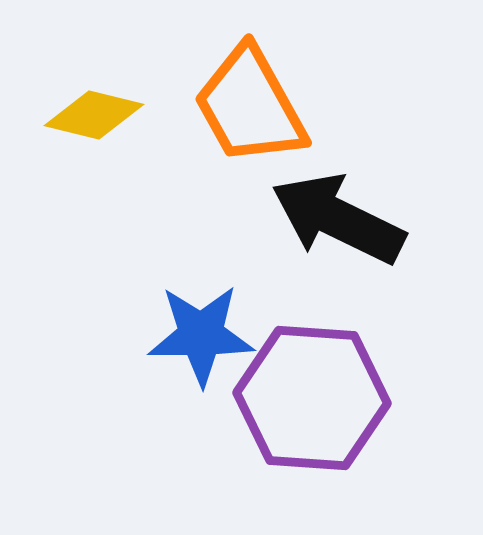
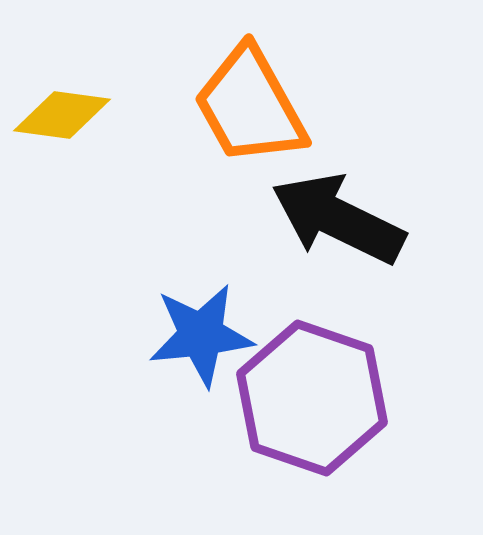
yellow diamond: moved 32 px left; rotated 6 degrees counterclockwise
blue star: rotated 6 degrees counterclockwise
purple hexagon: rotated 15 degrees clockwise
